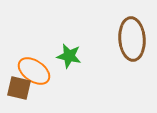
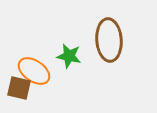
brown ellipse: moved 23 px left, 1 px down
